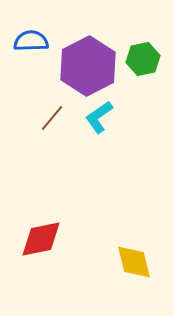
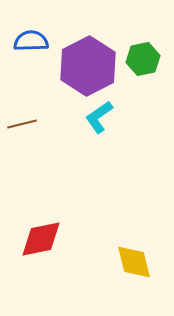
brown line: moved 30 px left, 6 px down; rotated 36 degrees clockwise
